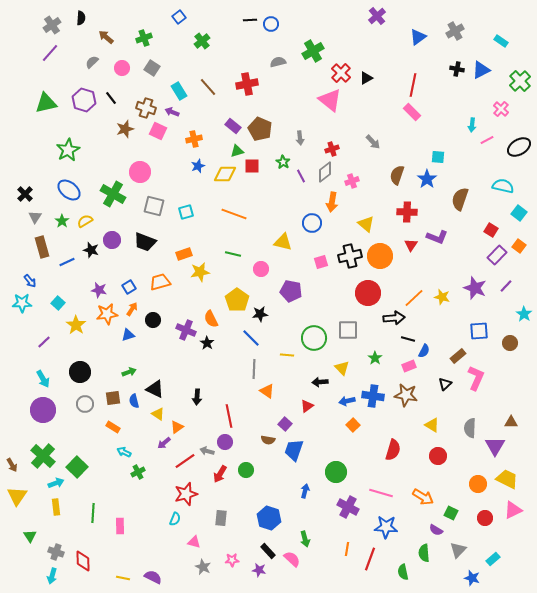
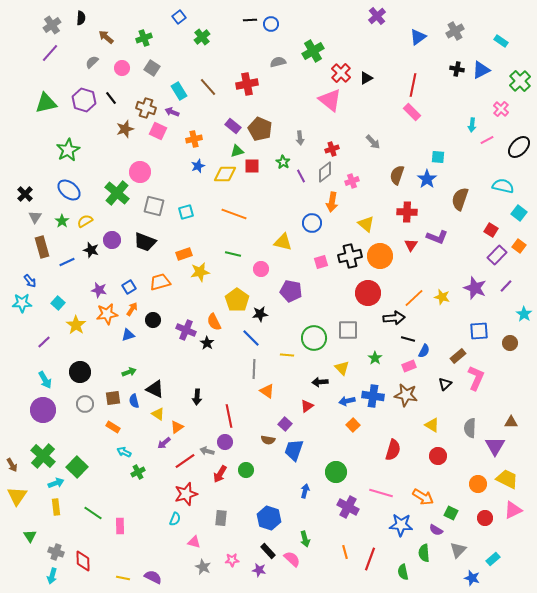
green cross at (202, 41): moved 4 px up
black ellipse at (519, 147): rotated 15 degrees counterclockwise
green cross at (113, 194): moved 4 px right, 1 px up; rotated 10 degrees clockwise
orange semicircle at (211, 319): moved 3 px right, 3 px down
cyan arrow at (43, 379): moved 2 px right, 1 px down
green line at (93, 513): rotated 60 degrees counterclockwise
blue star at (386, 527): moved 15 px right, 2 px up
orange line at (347, 549): moved 2 px left, 3 px down; rotated 24 degrees counterclockwise
